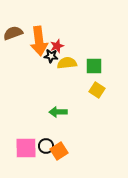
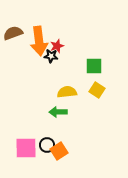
yellow semicircle: moved 29 px down
black circle: moved 1 px right, 1 px up
